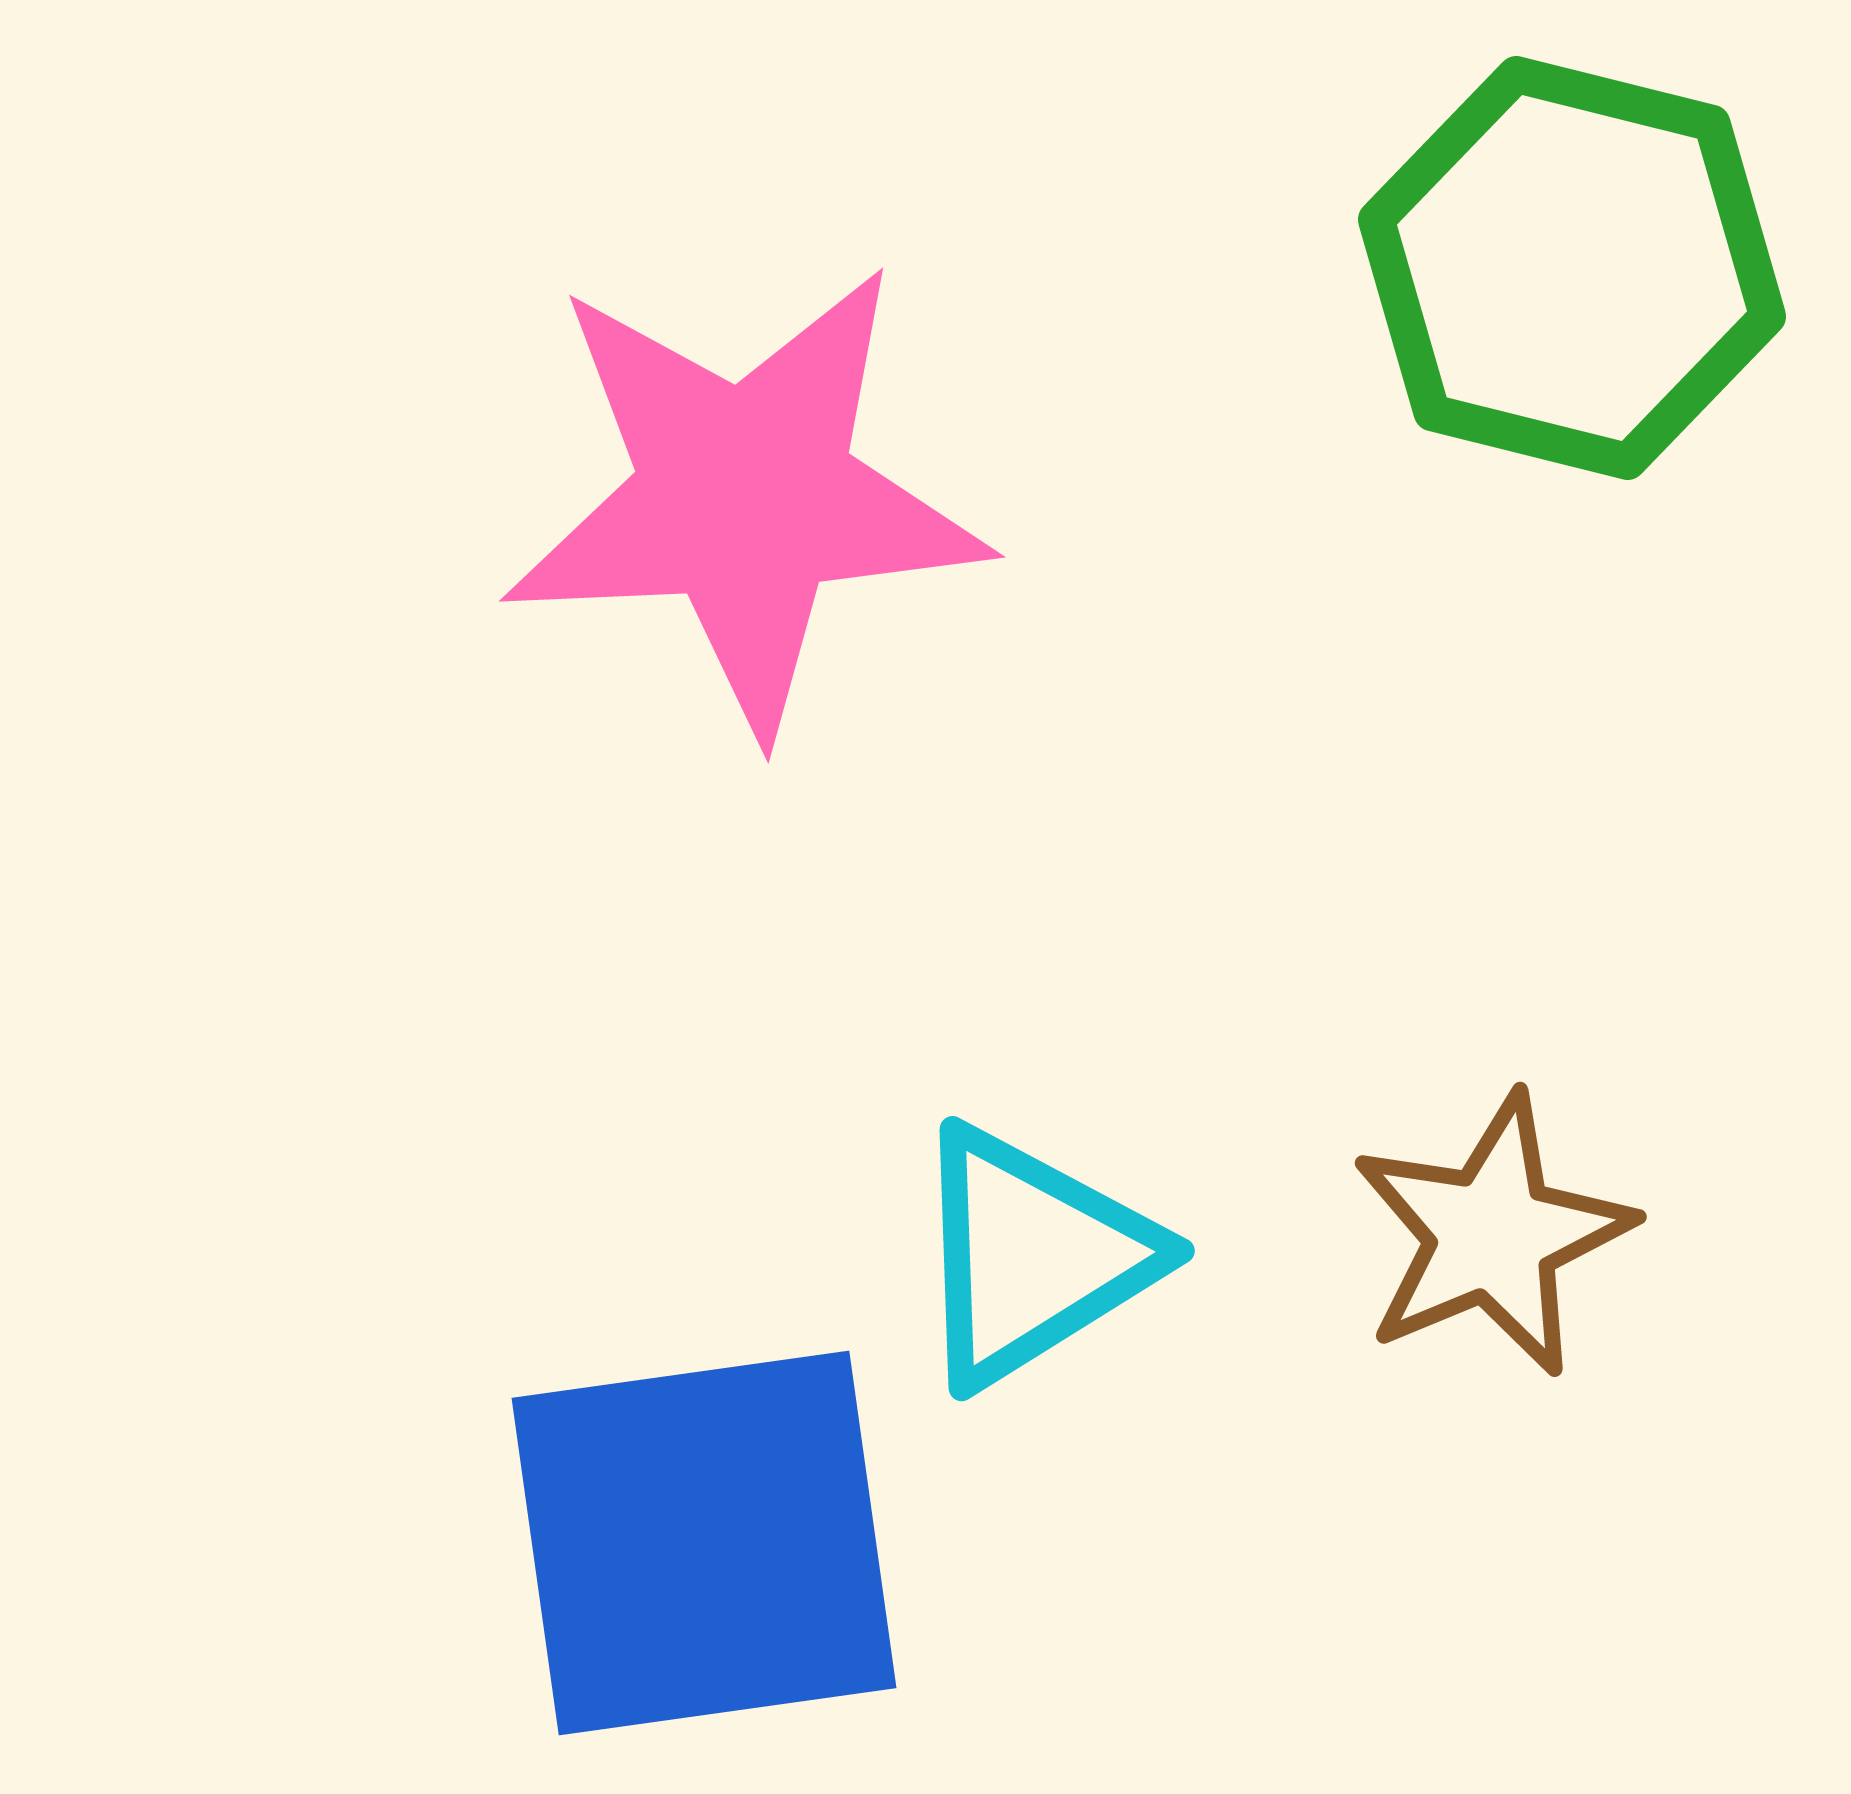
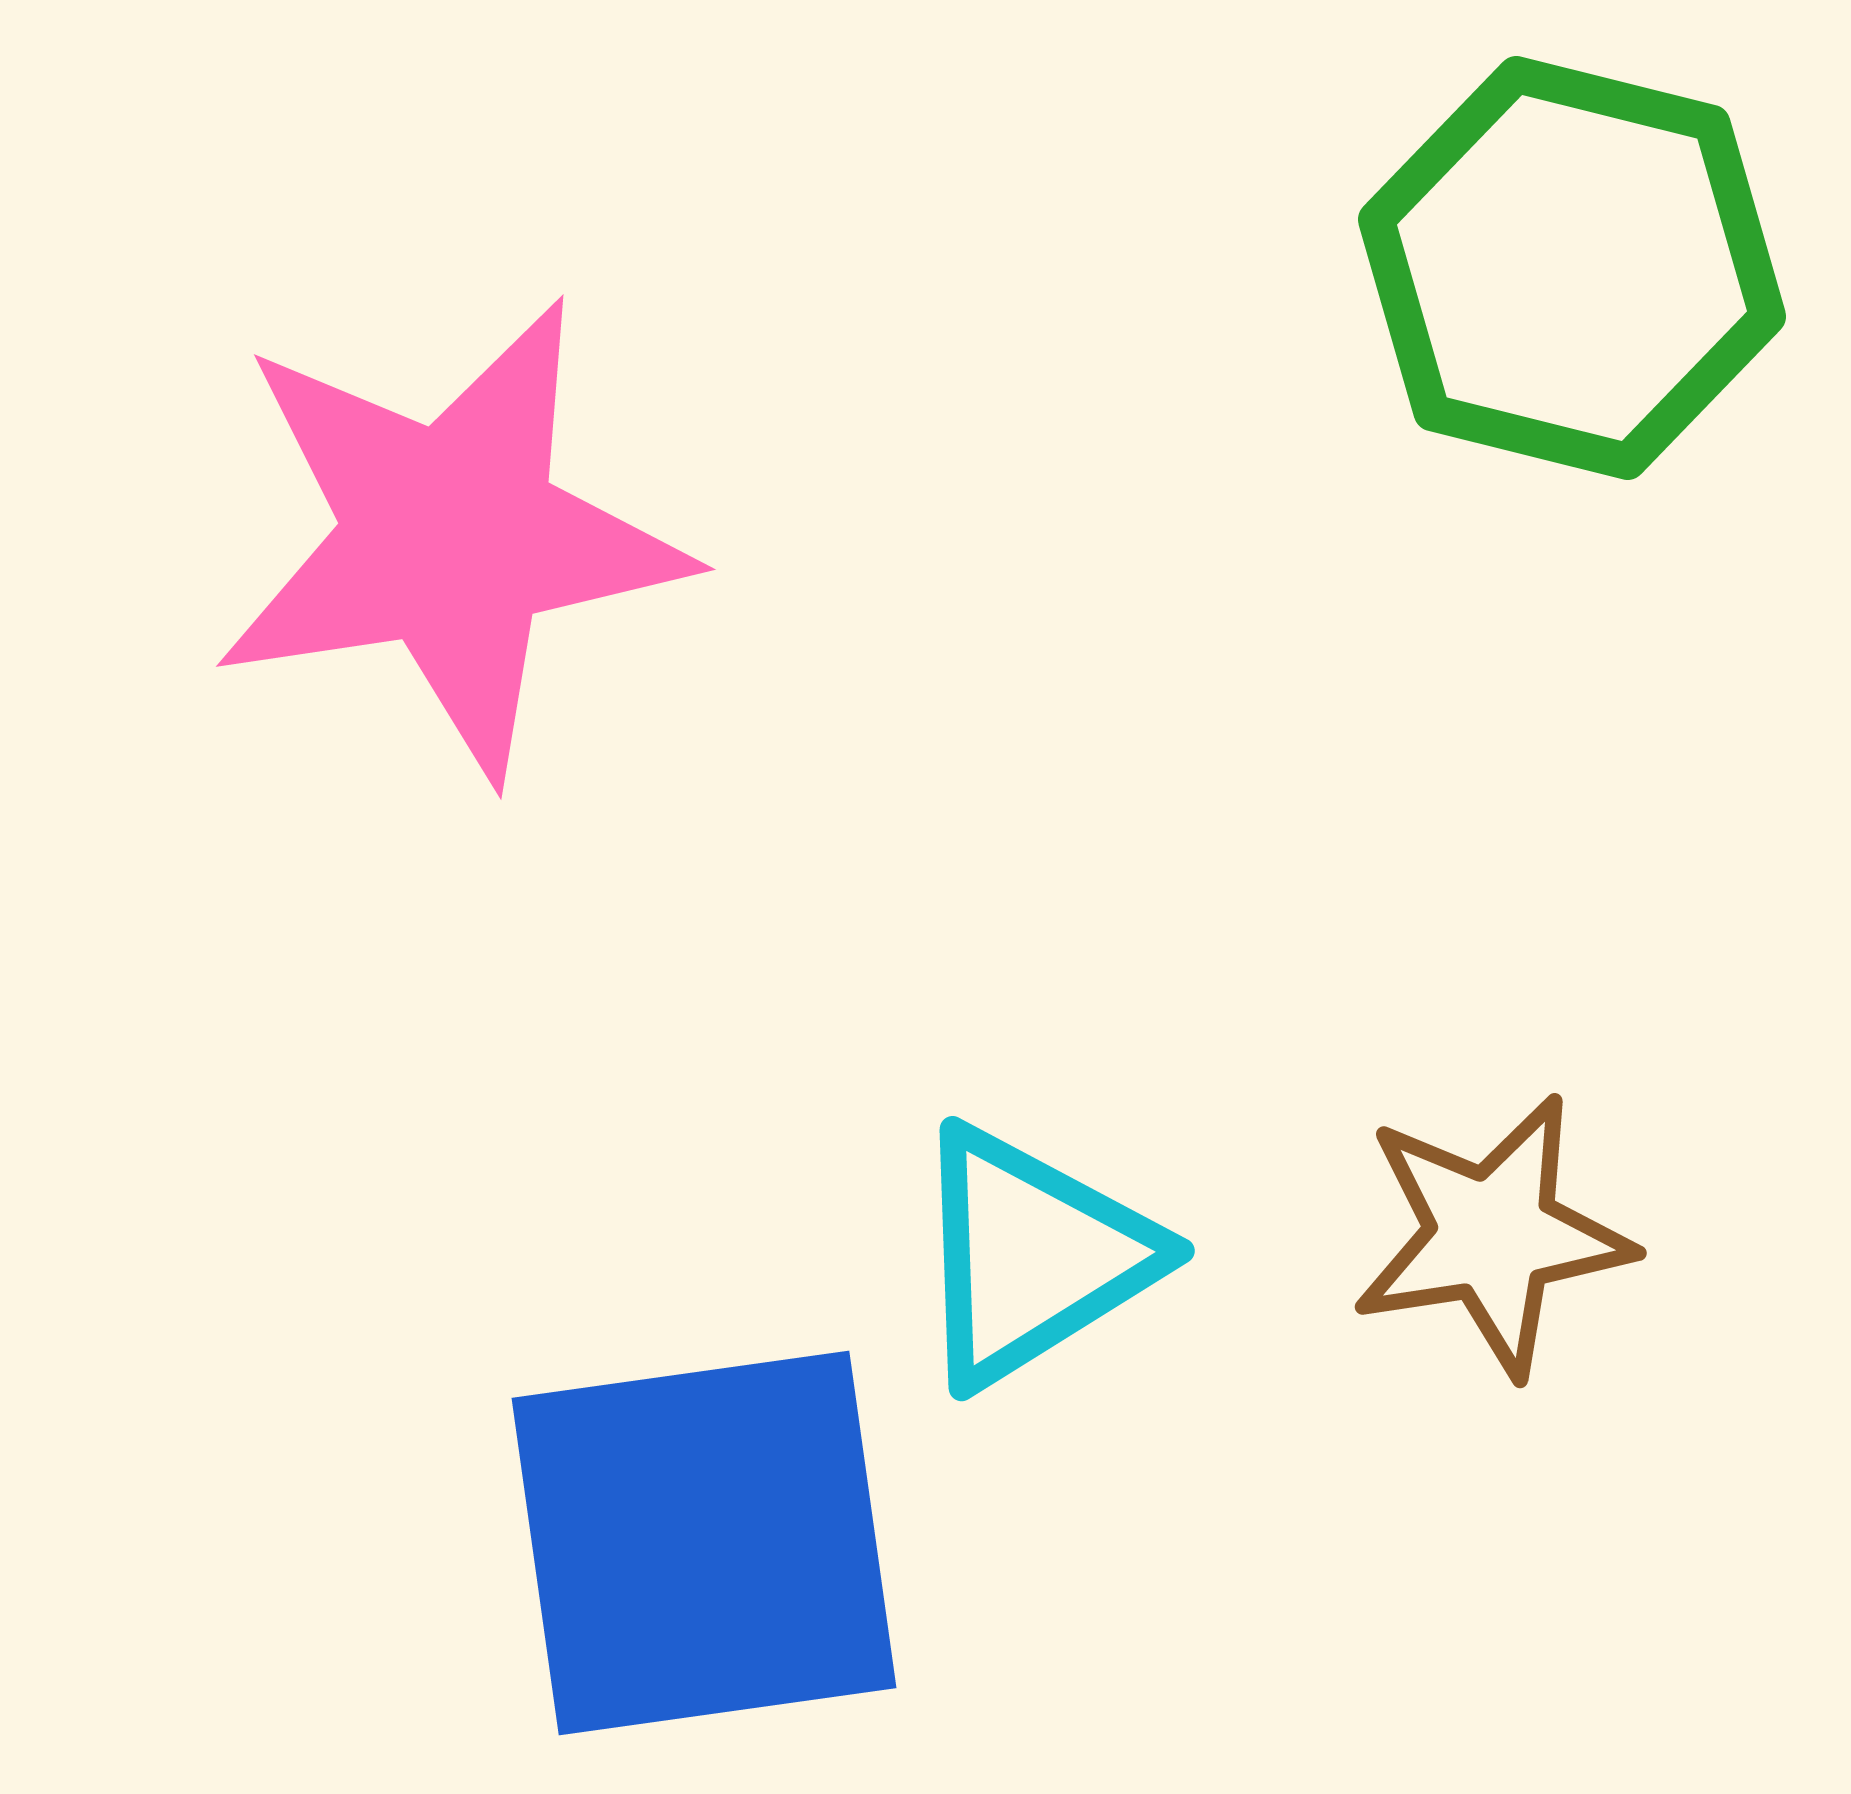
pink star: moved 295 px left, 40 px down; rotated 6 degrees counterclockwise
brown star: rotated 14 degrees clockwise
